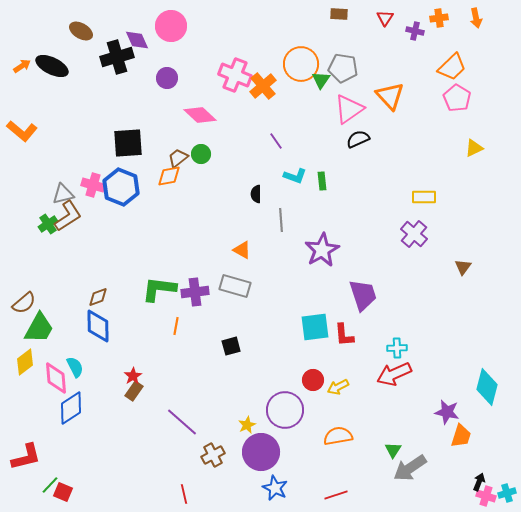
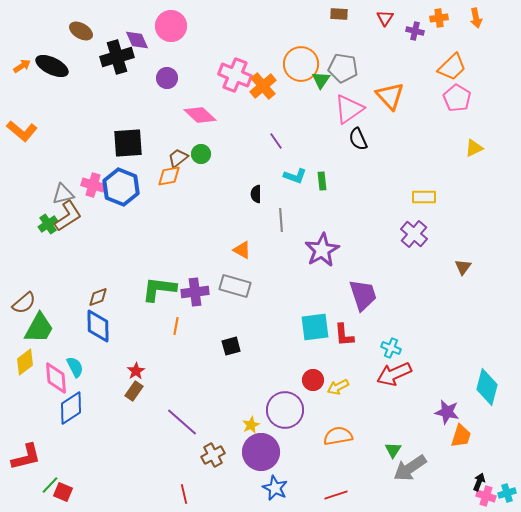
black semicircle at (358, 139): rotated 90 degrees counterclockwise
cyan cross at (397, 348): moved 6 px left; rotated 24 degrees clockwise
red star at (133, 376): moved 3 px right, 5 px up
yellow star at (247, 425): moved 4 px right
